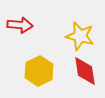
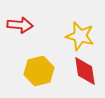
yellow hexagon: rotated 12 degrees clockwise
